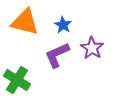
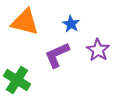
blue star: moved 8 px right, 1 px up
purple star: moved 6 px right, 2 px down
